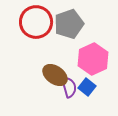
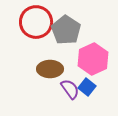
gray pentagon: moved 3 px left, 6 px down; rotated 20 degrees counterclockwise
brown ellipse: moved 5 px left, 6 px up; rotated 35 degrees counterclockwise
purple semicircle: moved 1 px right, 2 px down; rotated 20 degrees counterclockwise
